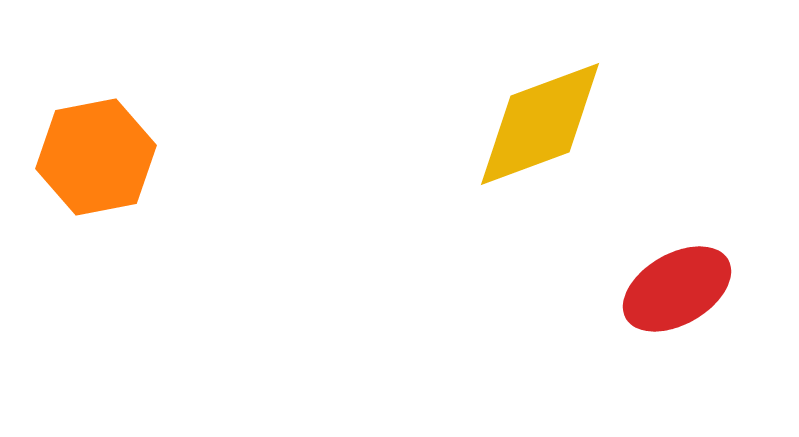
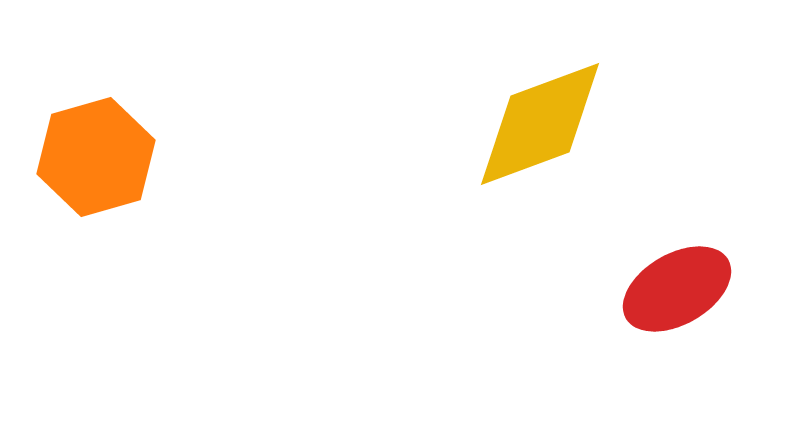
orange hexagon: rotated 5 degrees counterclockwise
